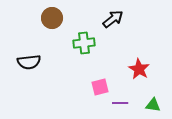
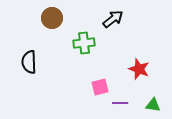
black semicircle: rotated 95 degrees clockwise
red star: rotated 10 degrees counterclockwise
